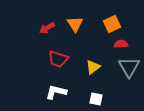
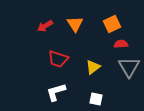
red arrow: moved 2 px left, 2 px up
white L-shape: rotated 30 degrees counterclockwise
